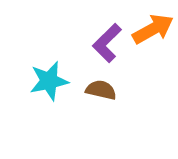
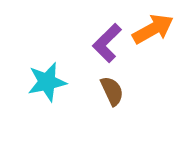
cyan star: moved 2 px left, 1 px down
brown semicircle: moved 11 px right, 1 px down; rotated 52 degrees clockwise
